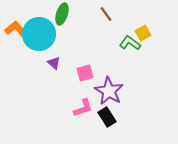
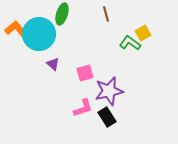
brown line: rotated 21 degrees clockwise
purple triangle: moved 1 px left, 1 px down
purple star: rotated 28 degrees clockwise
